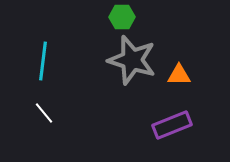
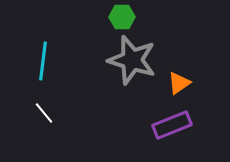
orange triangle: moved 8 px down; rotated 35 degrees counterclockwise
